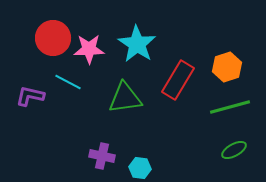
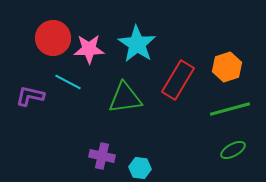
green line: moved 2 px down
green ellipse: moved 1 px left
